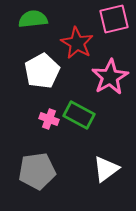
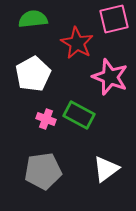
white pentagon: moved 9 px left, 3 px down
pink star: rotated 21 degrees counterclockwise
pink cross: moved 3 px left
gray pentagon: moved 6 px right
